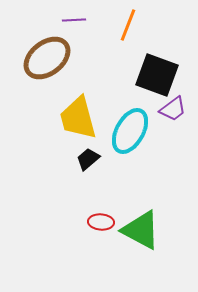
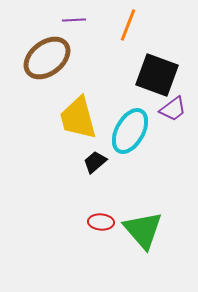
black trapezoid: moved 7 px right, 3 px down
green triangle: moved 2 px right; rotated 21 degrees clockwise
